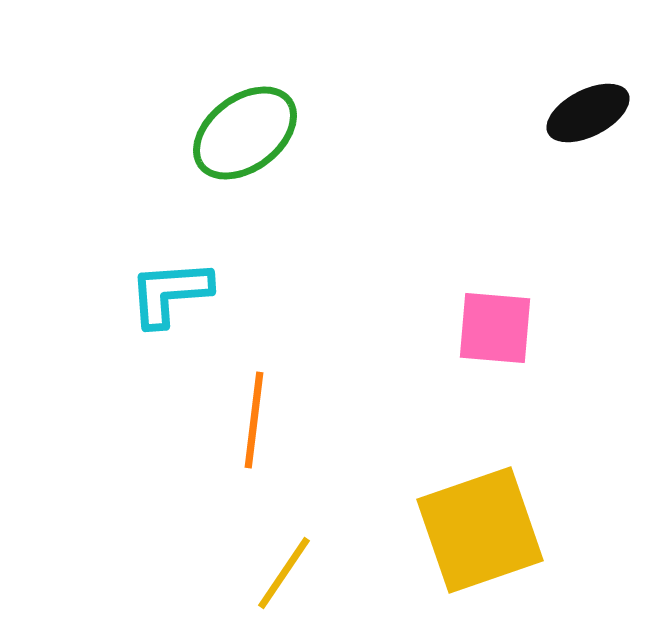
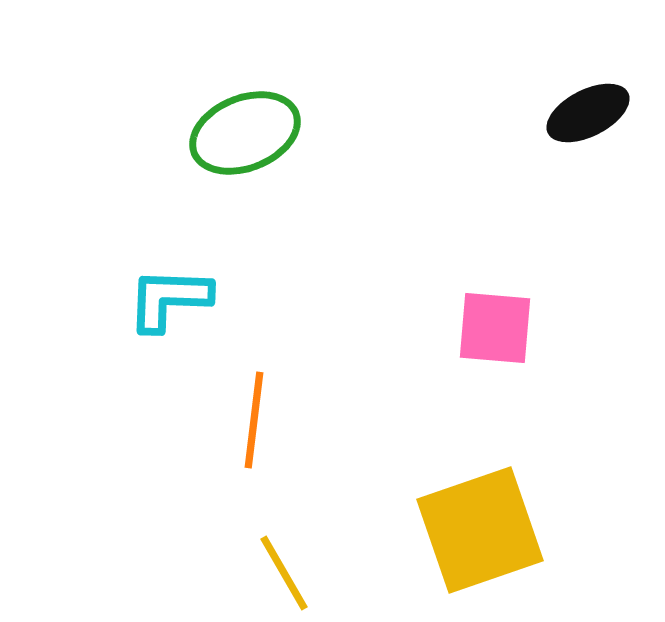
green ellipse: rotated 15 degrees clockwise
cyan L-shape: moved 1 px left, 6 px down; rotated 6 degrees clockwise
yellow line: rotated 64 degrees counterclockwise
